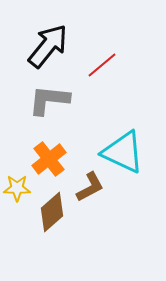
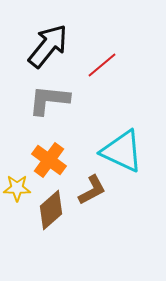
cyan triangle: moved 1 px left, 1 px up
orange cross: moved 1 px down; rotated 16 degrees counterclockwise
brown L-shape: moved 2 px right, 3 px down
brown diamond: moved 1 px left, 2 px up
